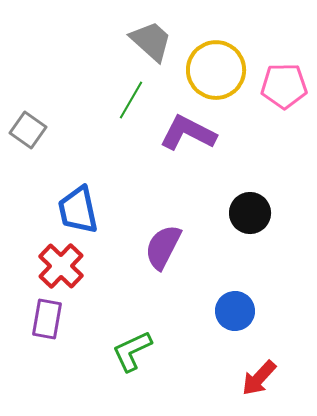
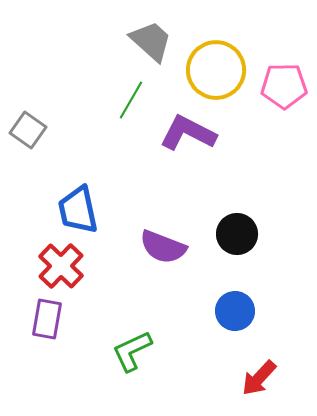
black circle: moved 13 px left, 21 px down
purple semicircle: rotated 96 degrees counterclockwise
